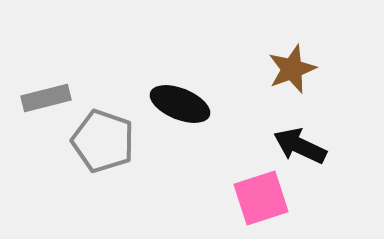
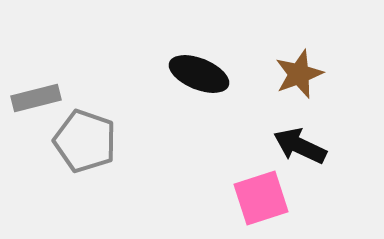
brown star: moved 7 px right, 5 px down
gray rectangle: moved 10 px left
black ellipse: moved 19 px right, 30 px up
gray pentagon: moved 18 px left
